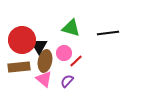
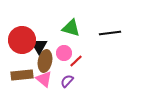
black line: moved 2 px right
brown rectangle: moved 3 px right, 8 px down
